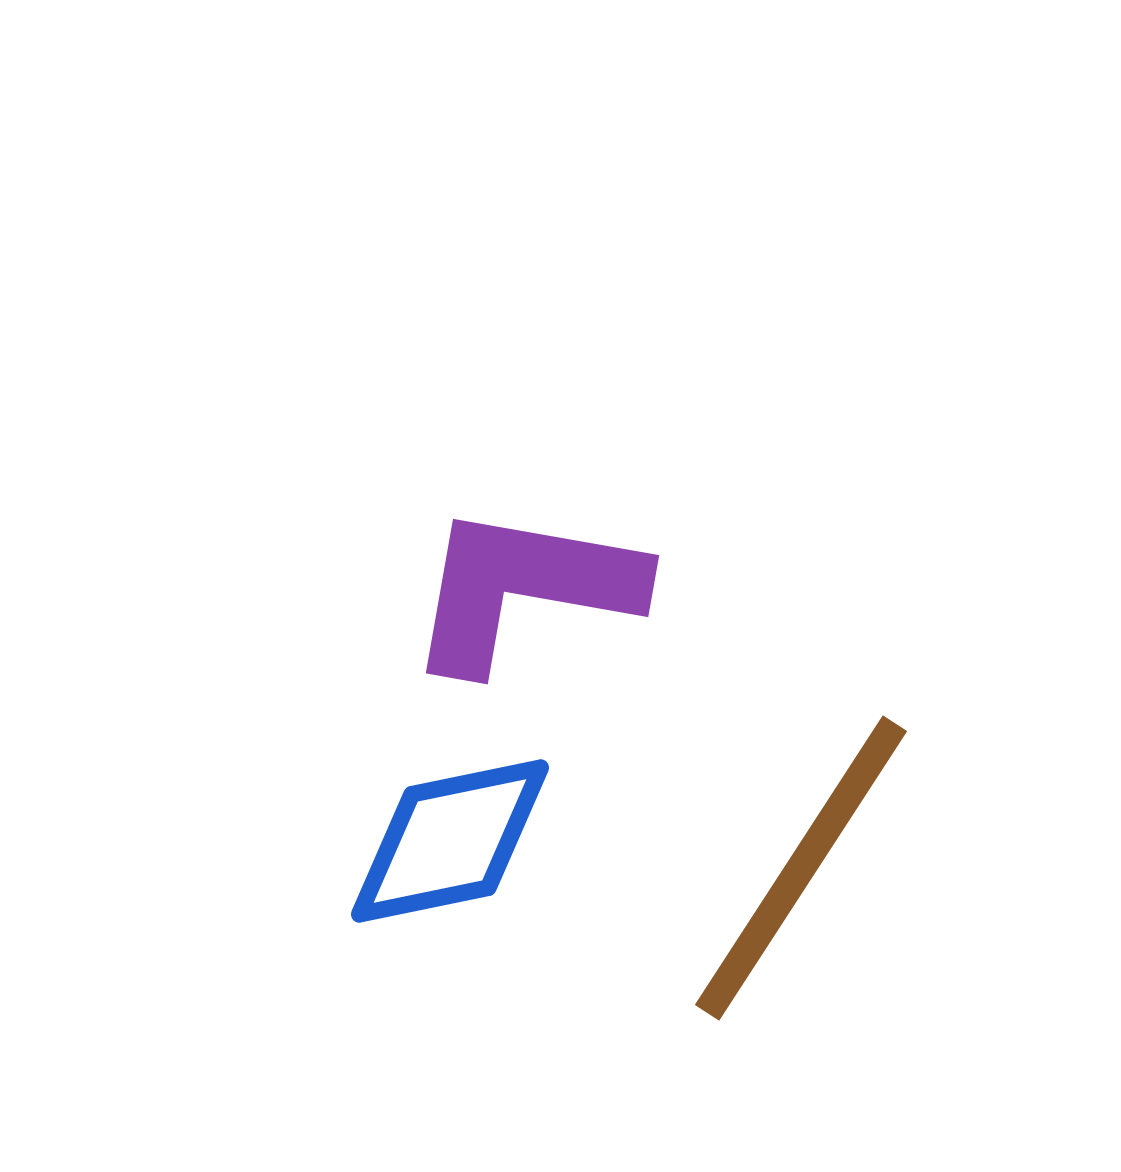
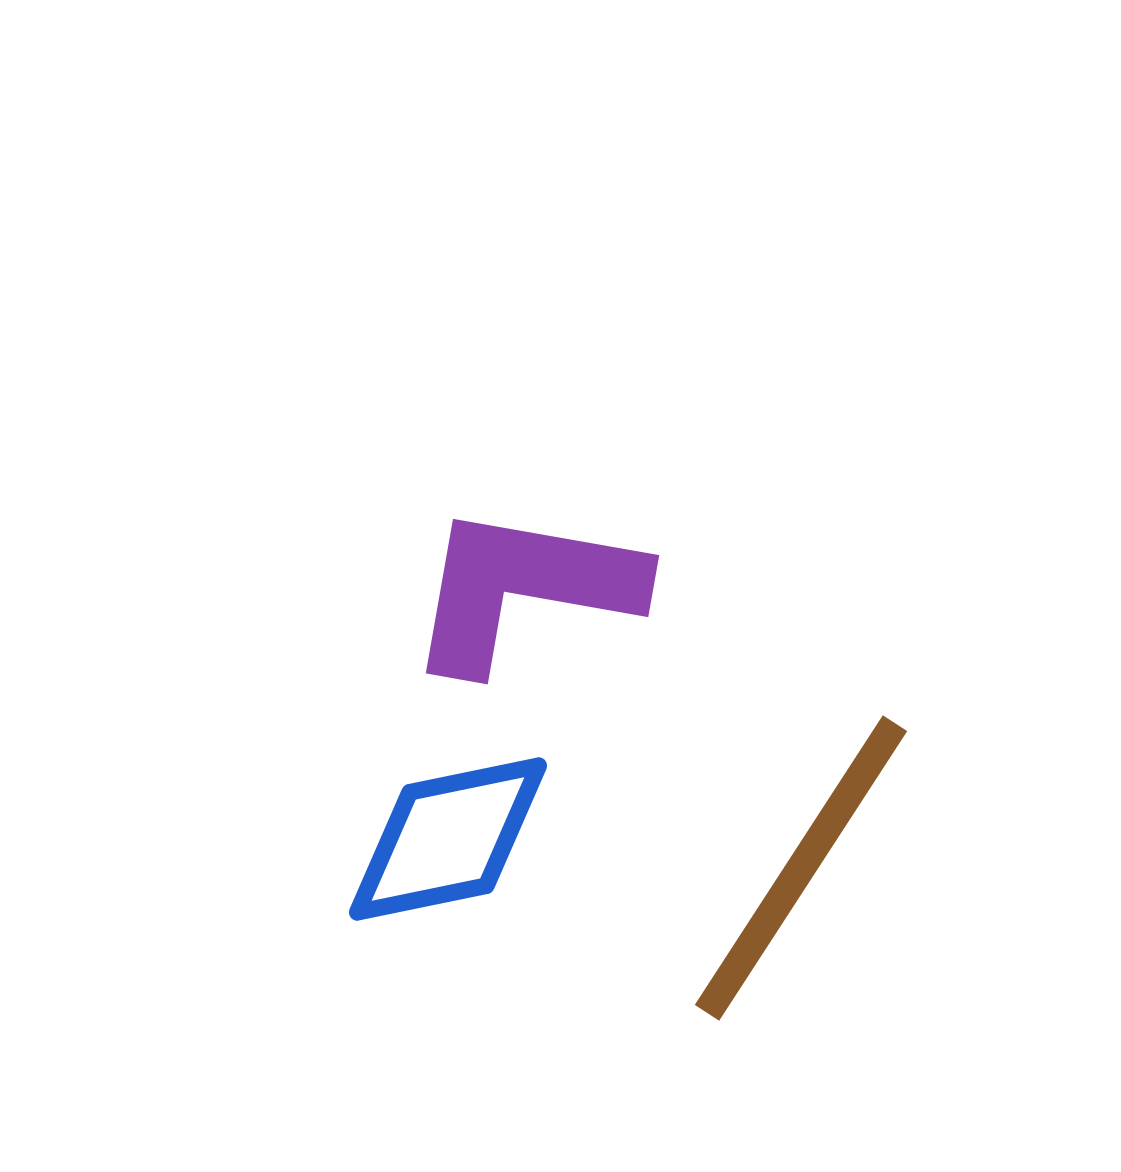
blue diamond: moved 2 px left, 2 px up
